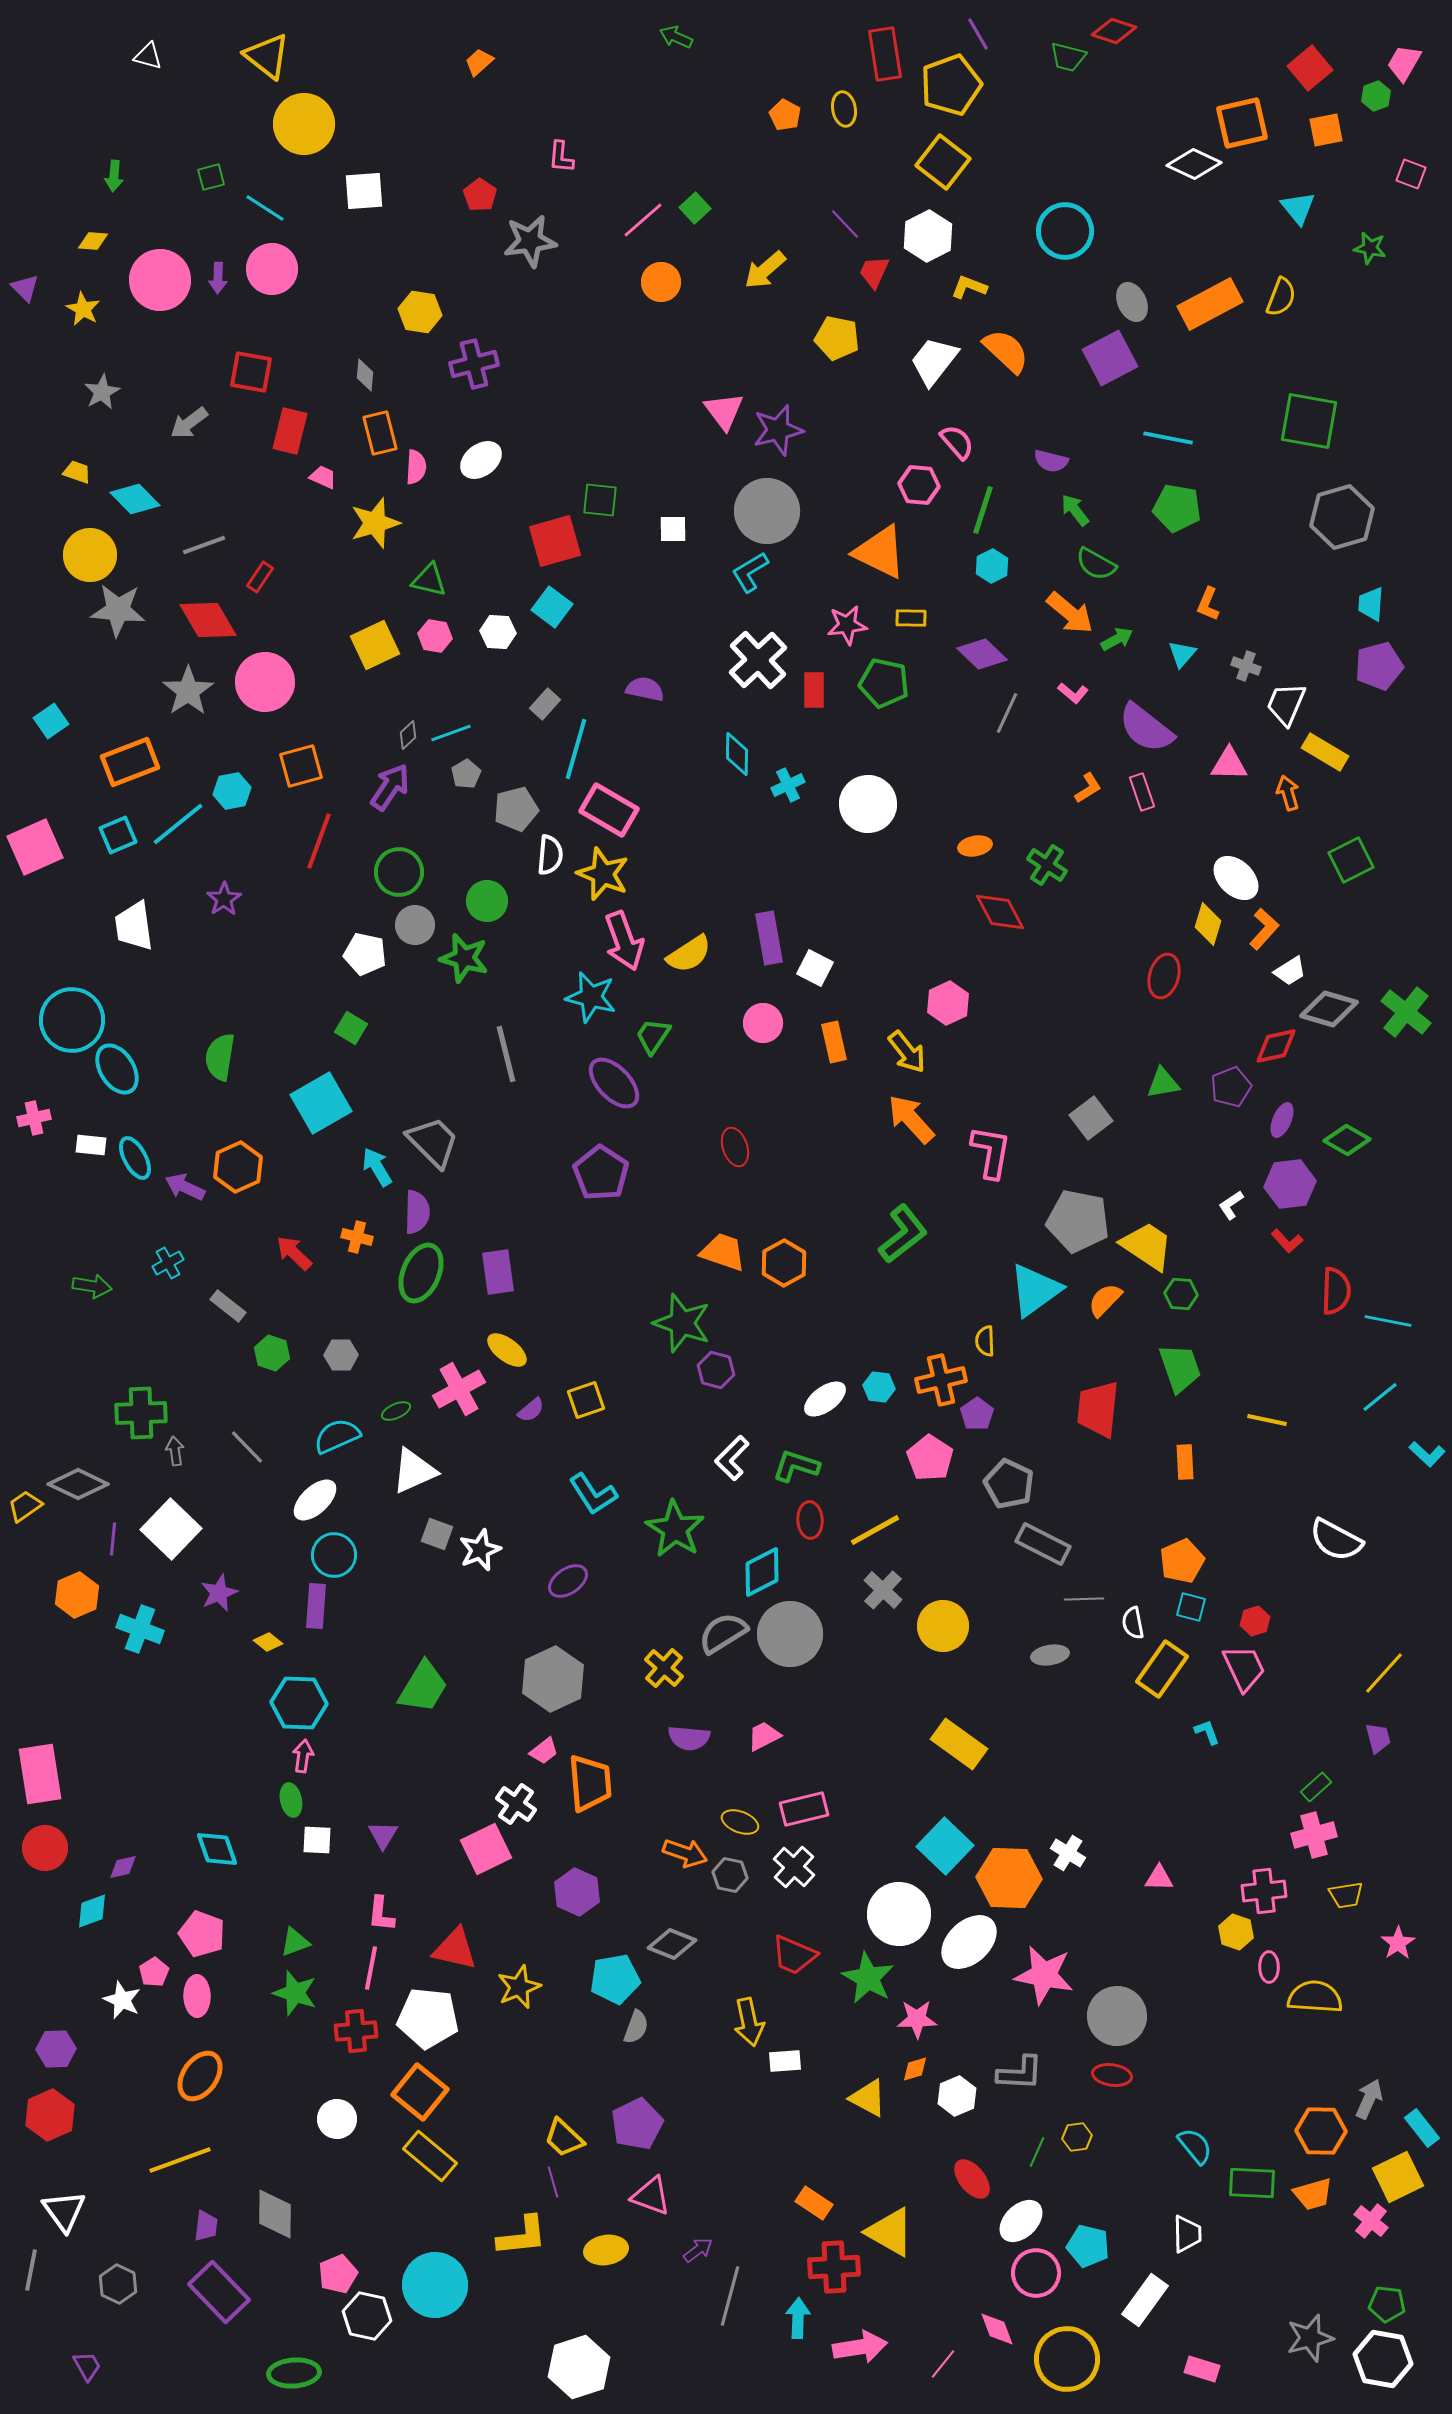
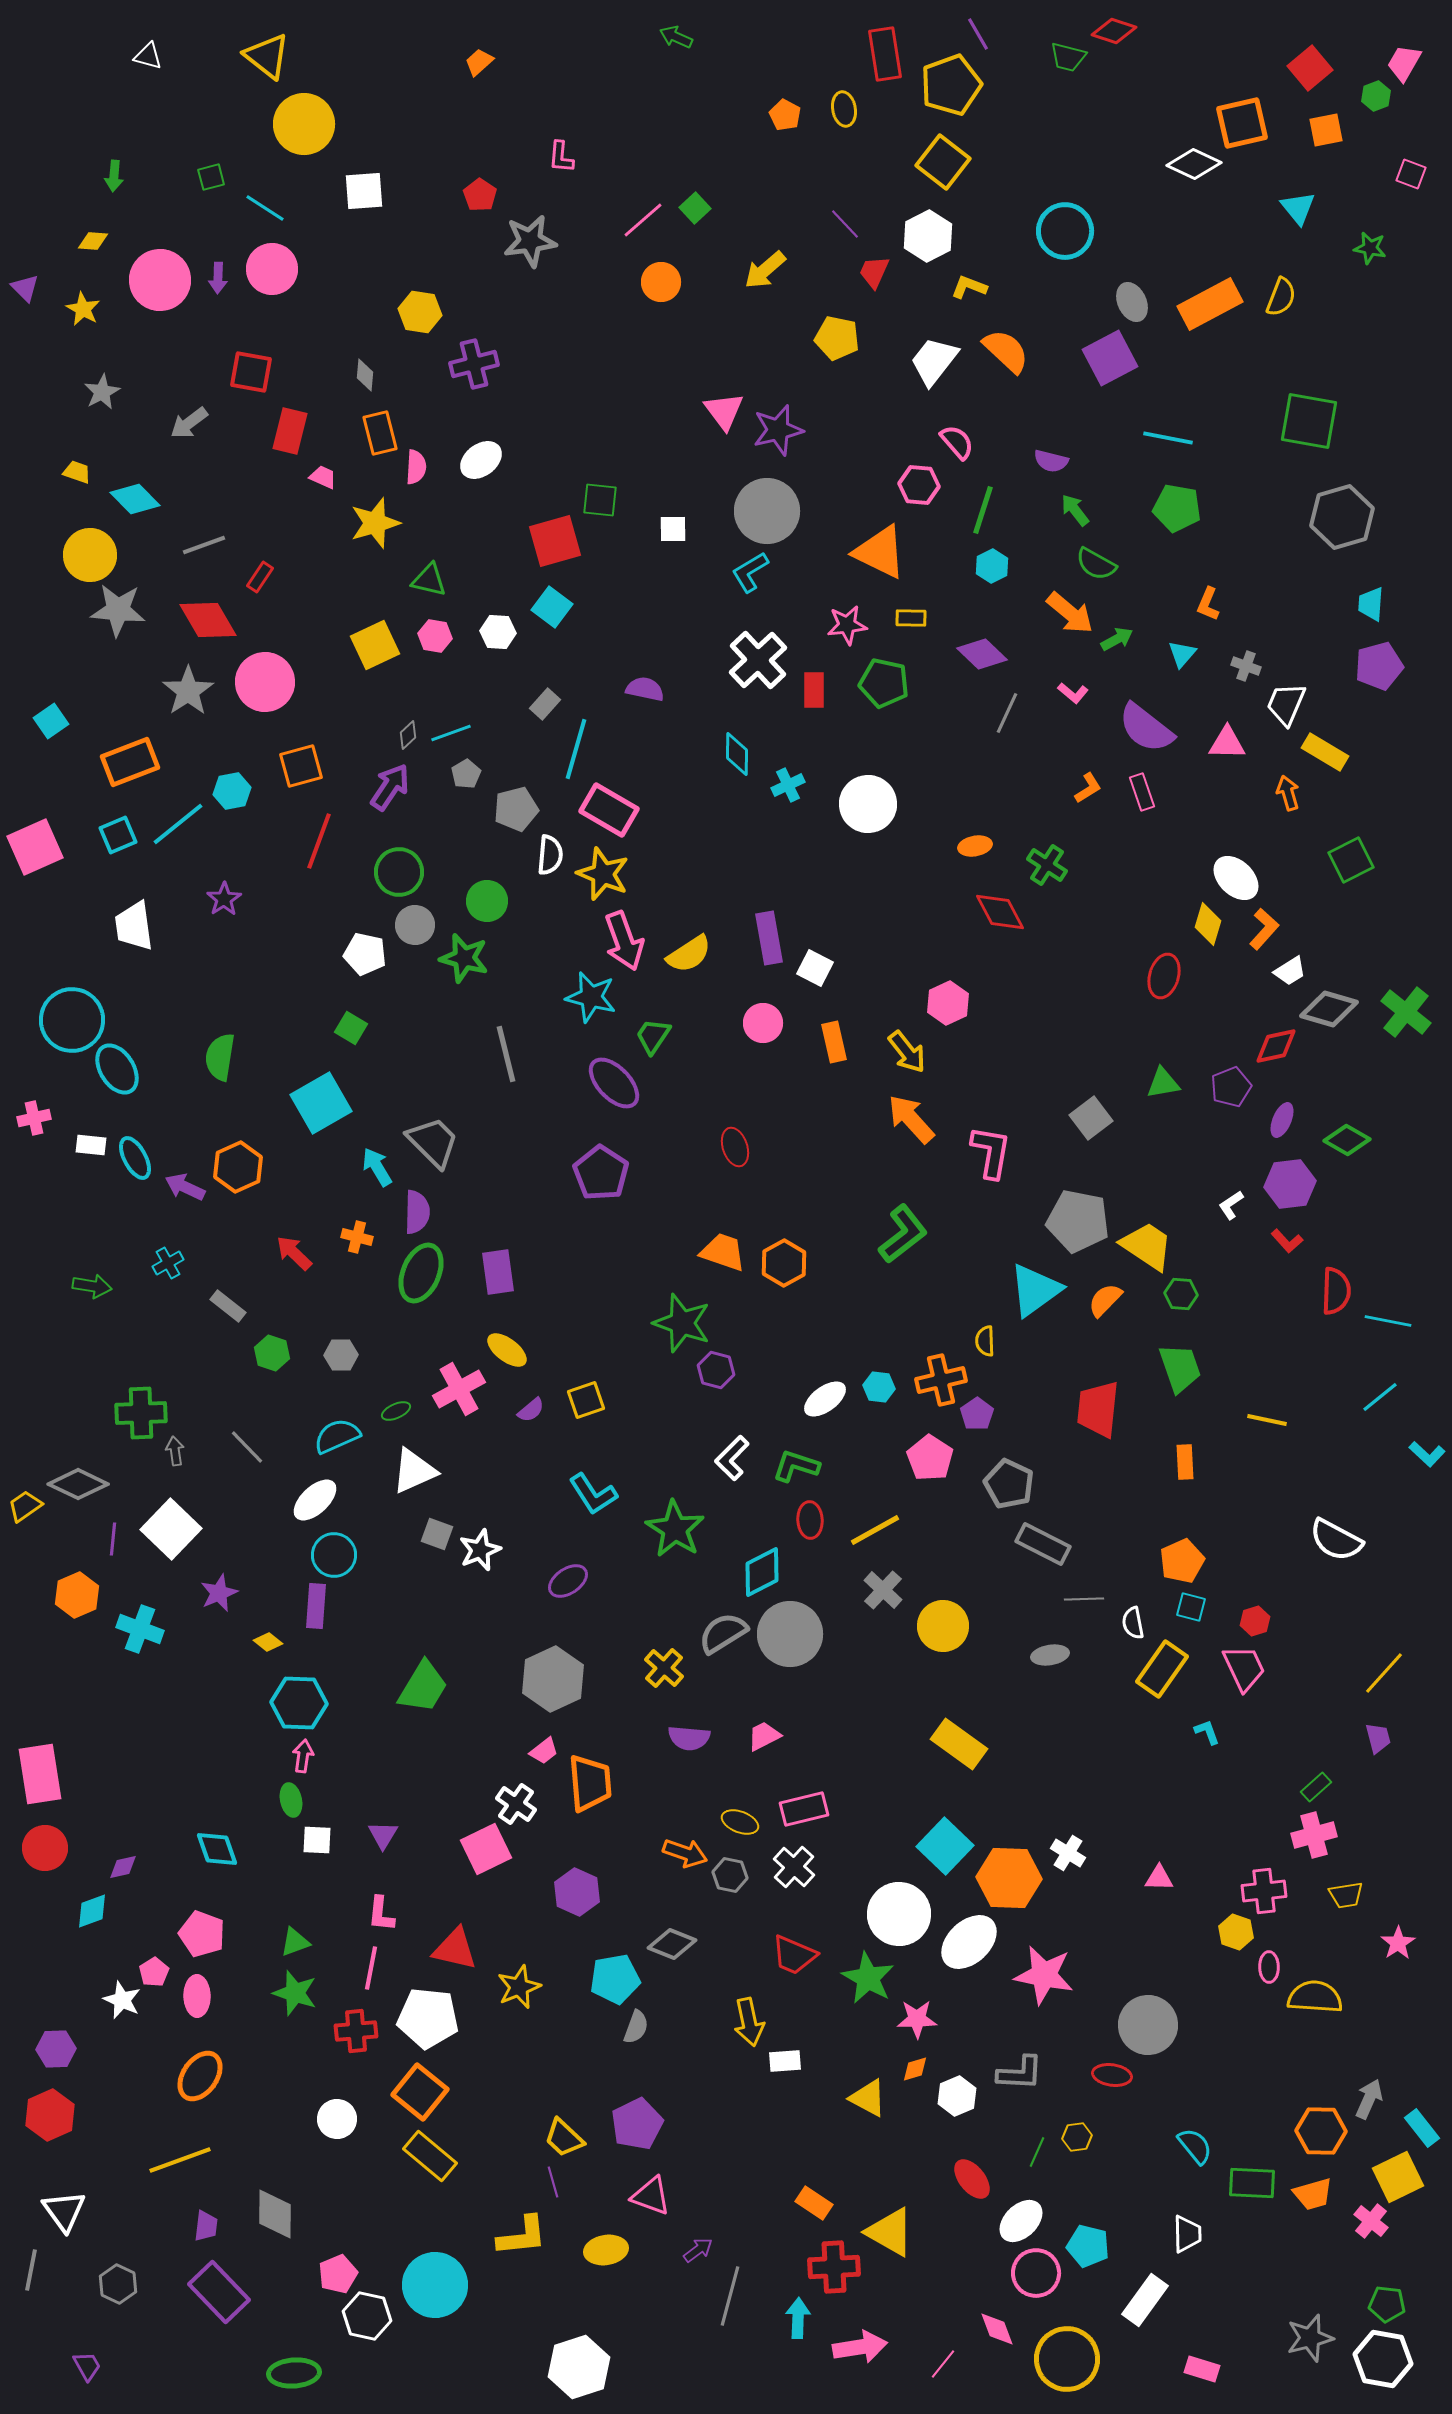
pink triangle at (1229, 764): moved 2 px left, 21 px up
gray circle at (1117, 2016): moved 31 px right, 9 px down
